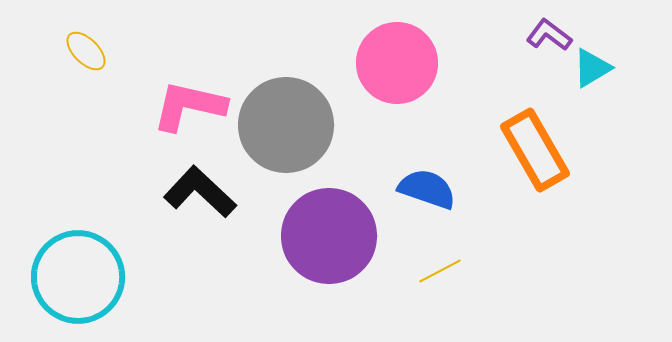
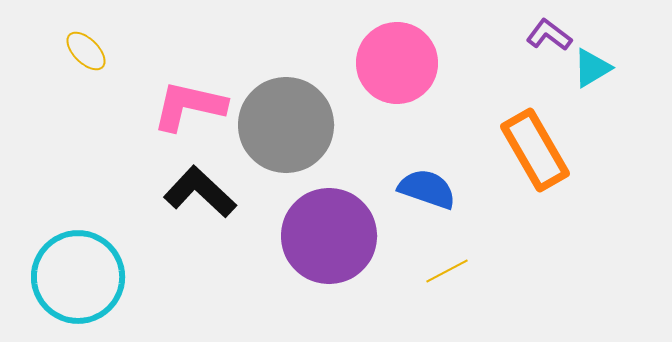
yellow line: moved 7 px right
